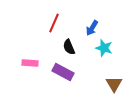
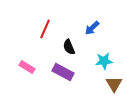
red line: moved 9 px left, 6 px down
blue arrow: rotated 14 degrees clockwise
cyan star: moved 13 px down; rotated 24 degrees counterclockwise
pink rectangle: moved 3 px left, 4 px down; rotated 28 degrees clockwise
